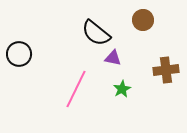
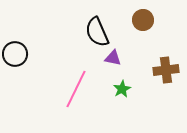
black semicircle: moved 1 px right, 1 px up; rotated 28 degrees clockwise
black circle: moved 4 px left
